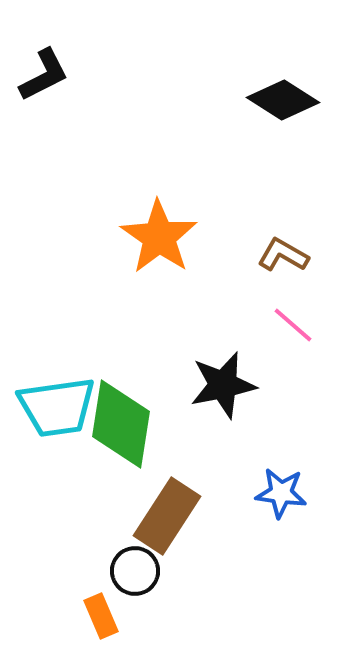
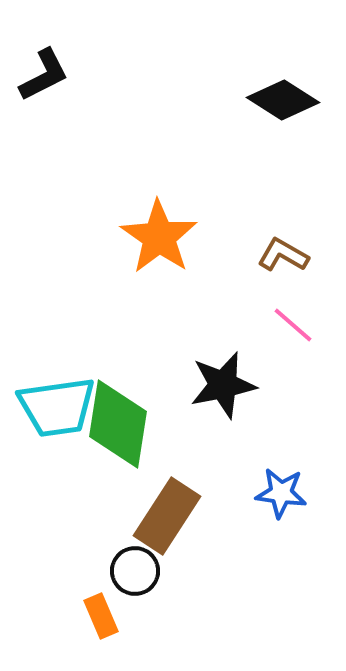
green diamond: moved 3 px left
